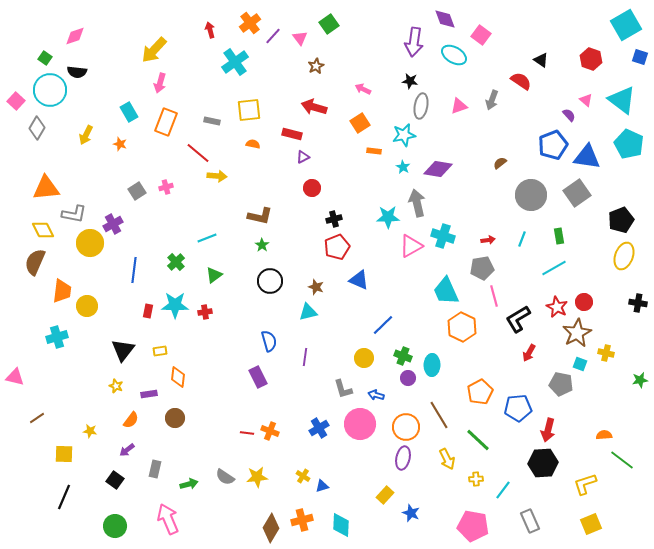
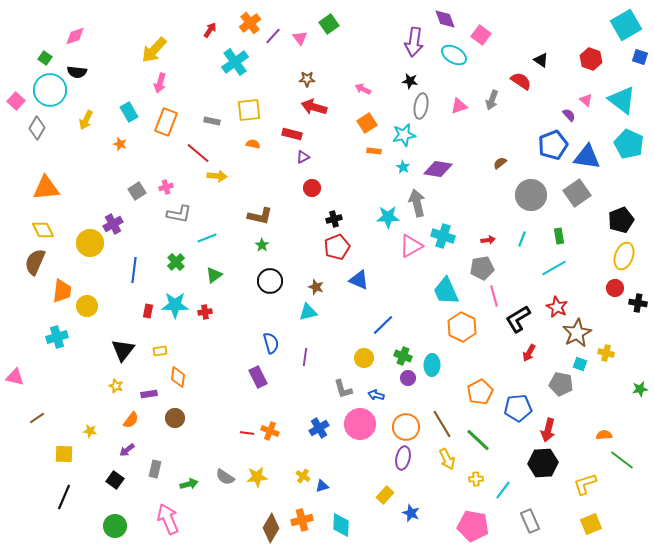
red arrow at (210, 30): rotated 49 degrees clockwise
brown star at (316, 66): moved 9 px left, 13 px down; rotated 28 degrees clockwise
orange square at (360, 123): moved 7 px right
yellow arrow at (86, 135): moved 15 px up
gray L-shape at (74, 214): moved 105 px right
red circle at (584, 302): moved 31 px right, 14 px up
blue semicircle at (269, 341): moved 2 px right, 2 px down
green star at (640, 380): moved 9 px down
brown line at (439, 415): moved 3 px right, 9 px down
